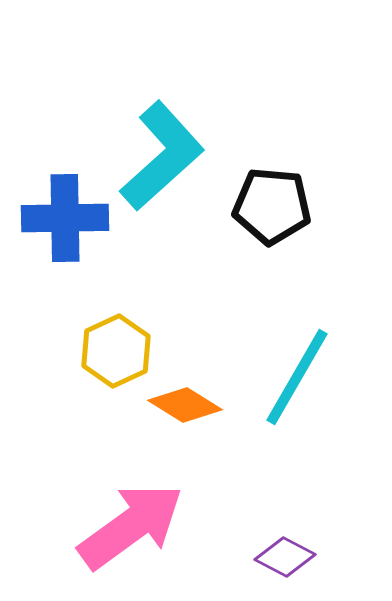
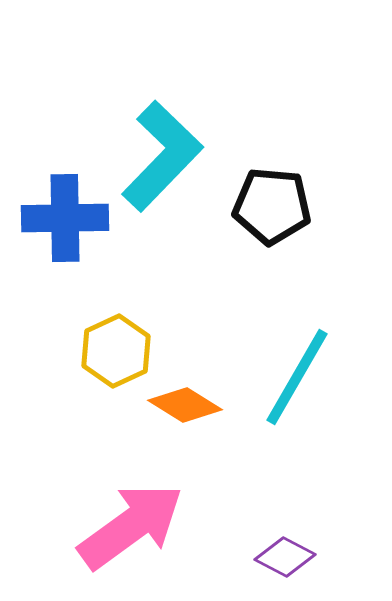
cyan L-shape: rotated 4 degrees counterclockwise
